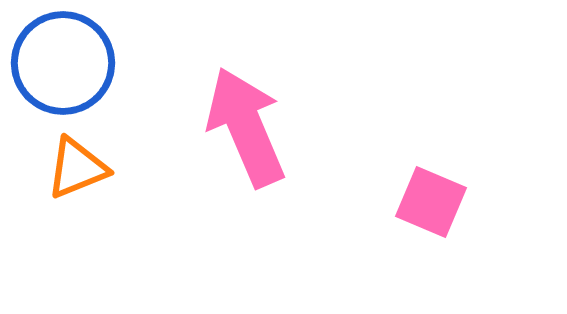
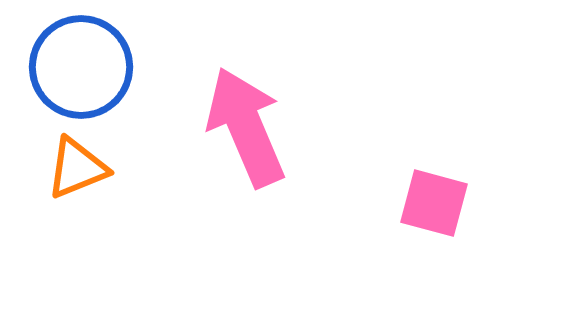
blue circle: moved 18 px right, 4 px down
pink square: moved 3 px right, 1 px down; rotated 8 degrees counterclockwise
